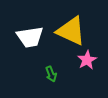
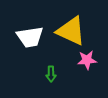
pink star: rotated 24 degrees clockwise
green arrow: rotated 21 degrees clockwise
